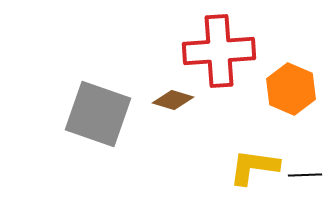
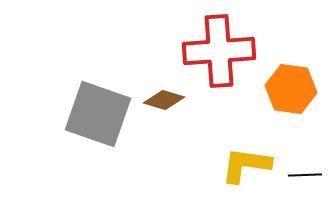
orange hexagon: rotated 15 degrees counterclockwise
brown diamond: moved 9 px left
yellow L-shape: moved 8 px left, 2 px up
